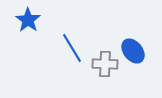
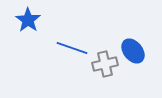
blue line: rotated 40 degrees counterclockwise
gray cross: rotated 15 degrees counterclockwise
